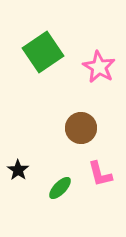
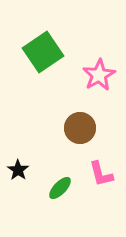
pink star: moved 8 px down; rotated 12 degrees clockwise
brown circle: moved 1 px left
pink L-shape: moved 1 px right
